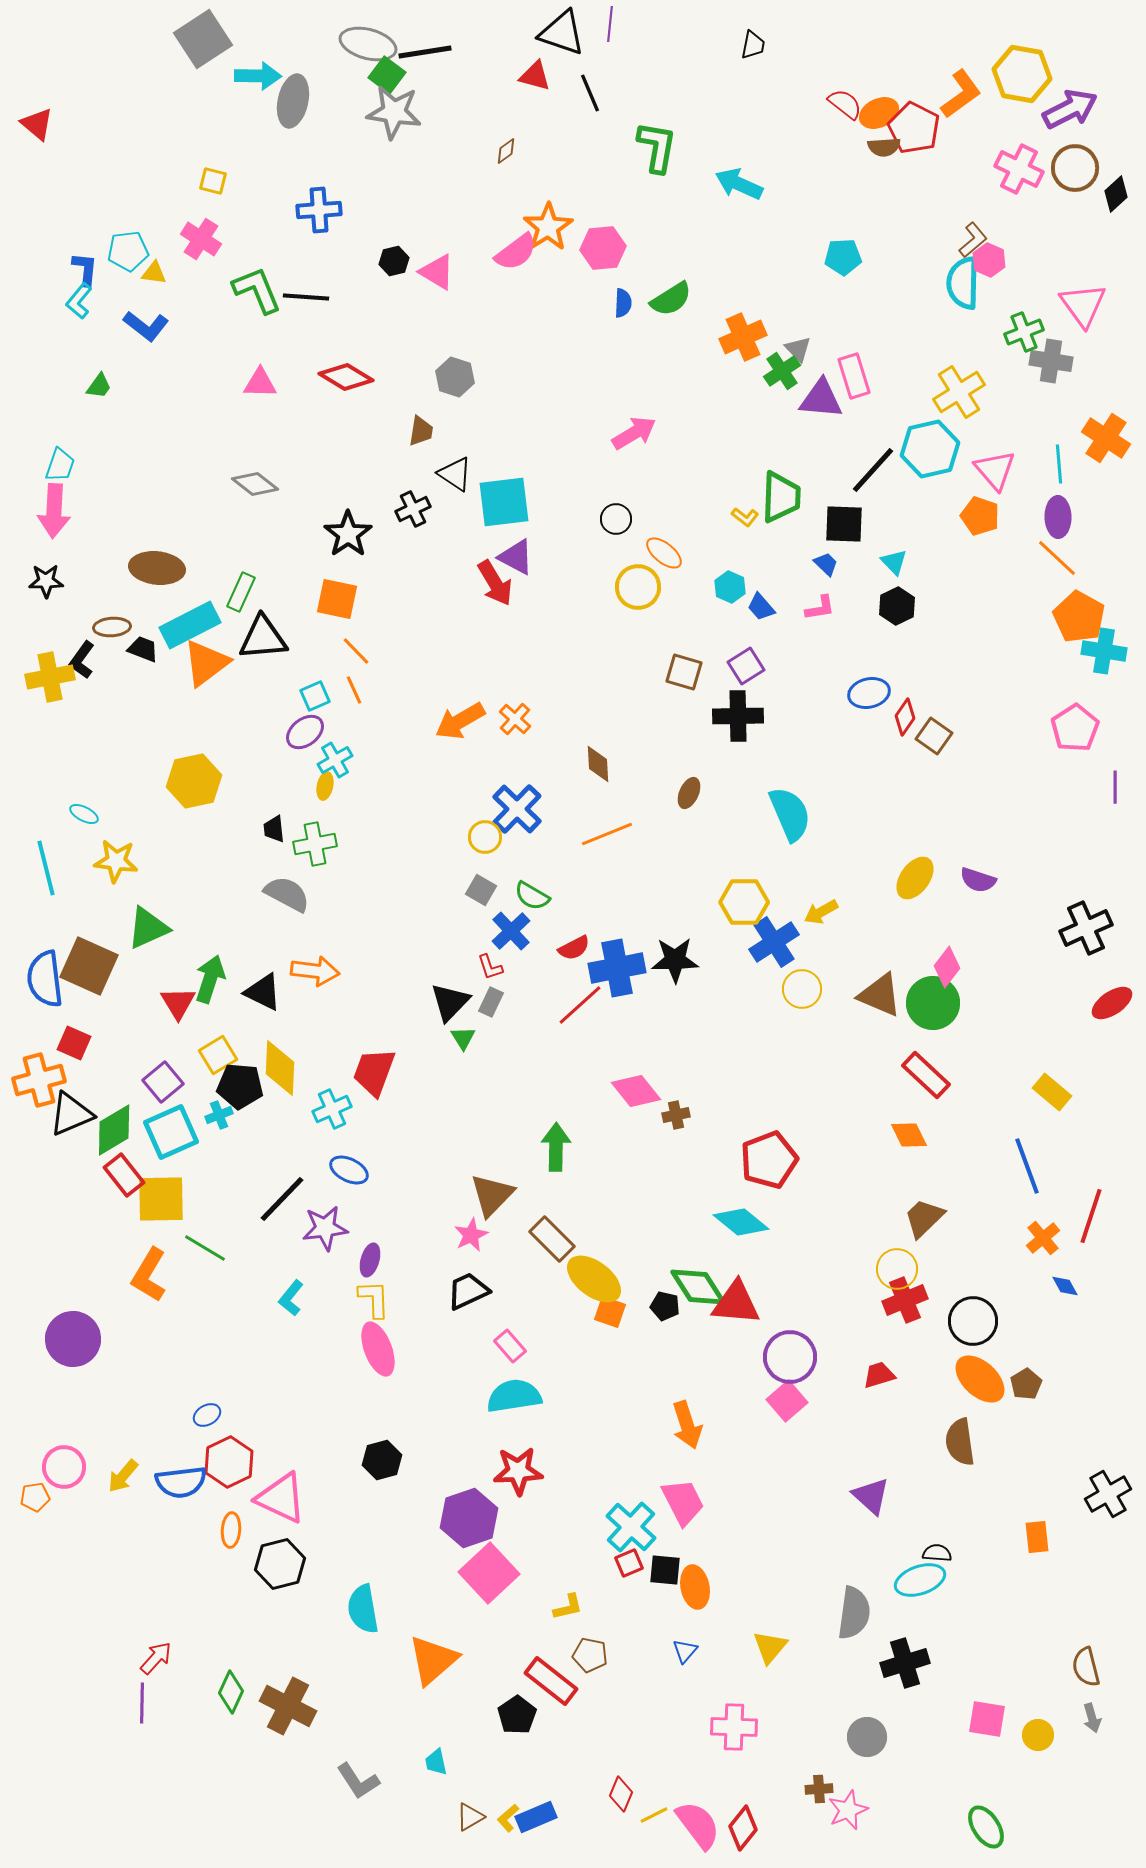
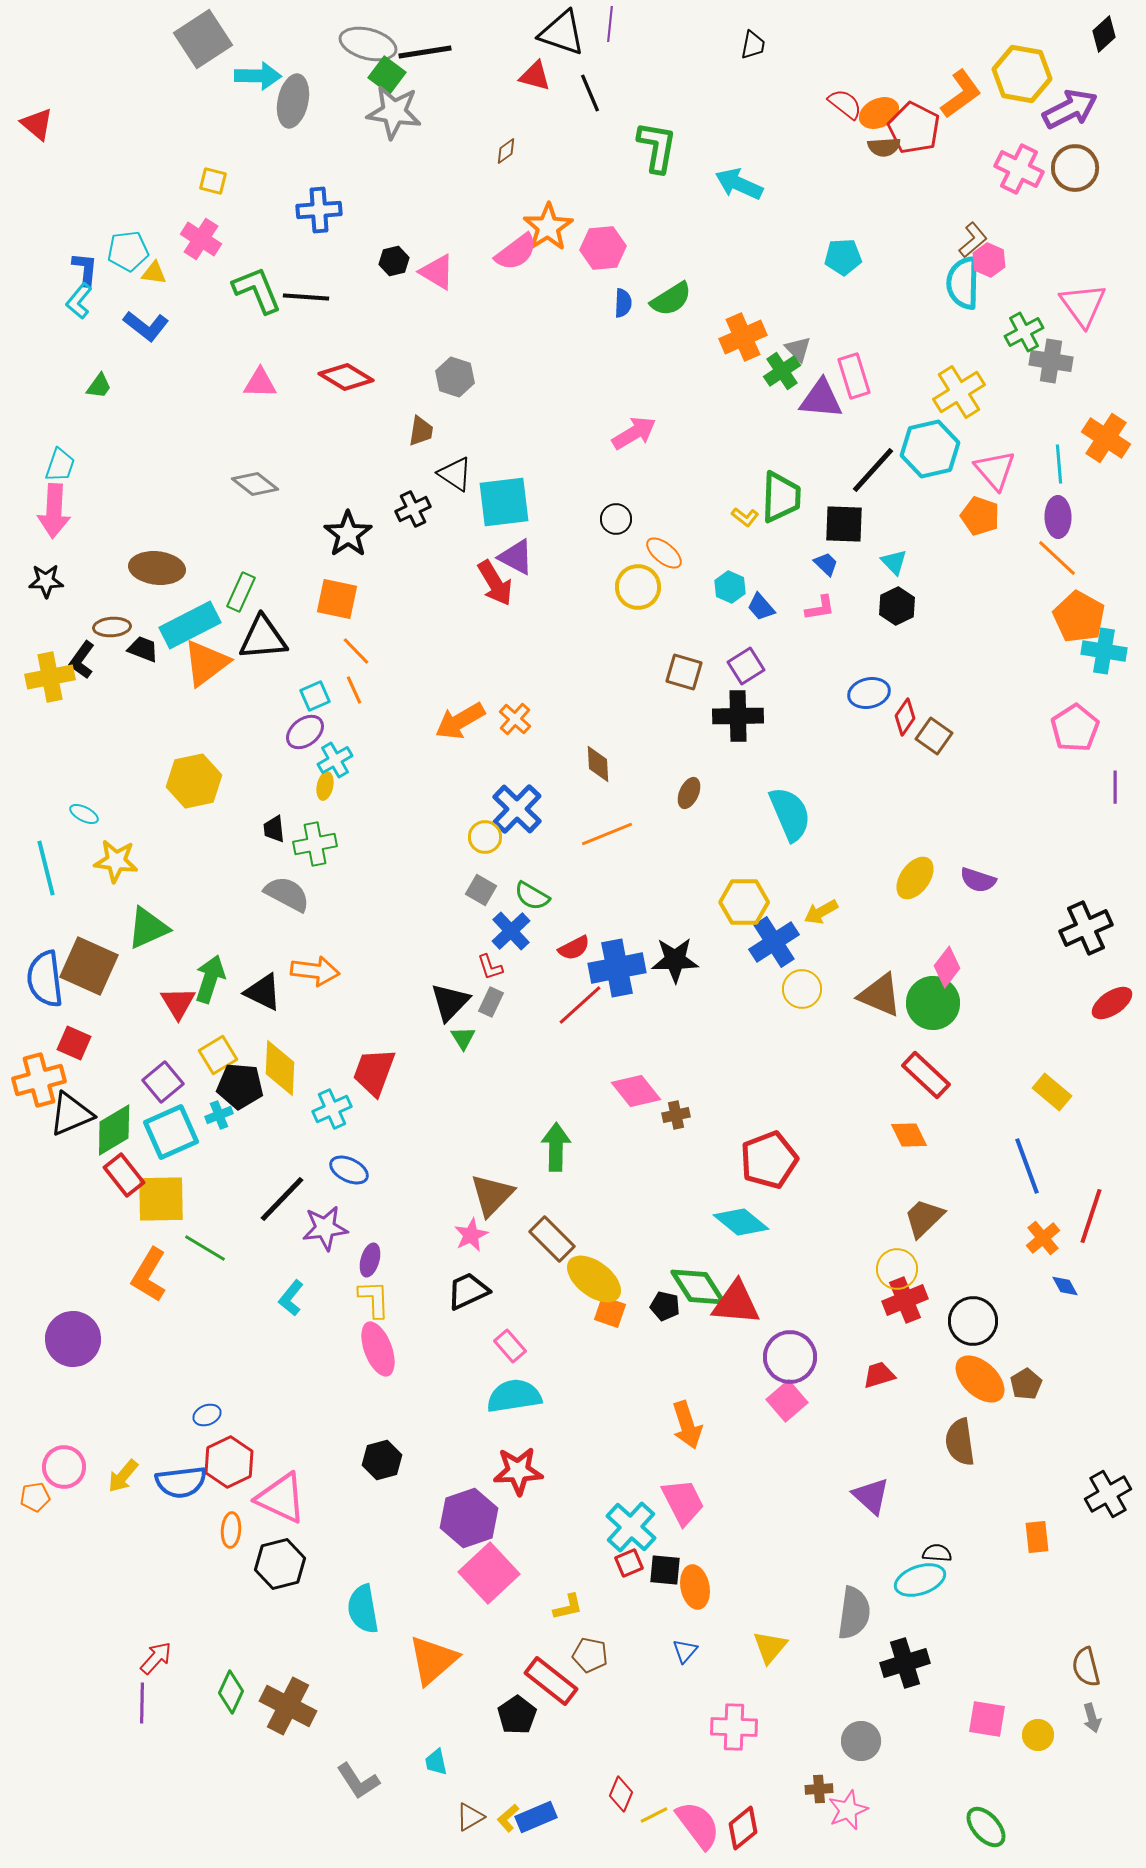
black diamond at (1116, 194): moved 12 px left, 160 px up
green cross at (1024, 332): rotated 6 degrees counterclockwise
blue ellipse at (207, 1415): rotated 8 degrees clockwise
gray circle at (867, 1737): moved 6 px left, 4 px down
green ellipse at (986, 1827): rotated 9 degrees counterclockwise
red diamond at (743, 1828): rotated 12 degrees clockwise
